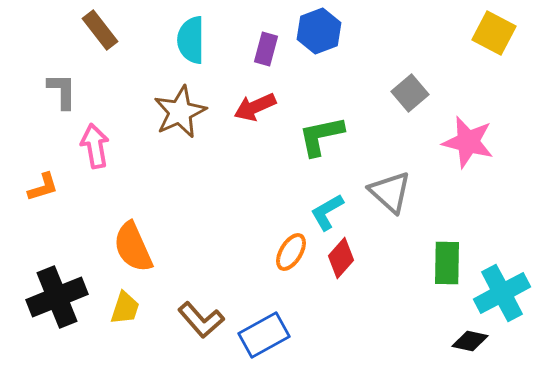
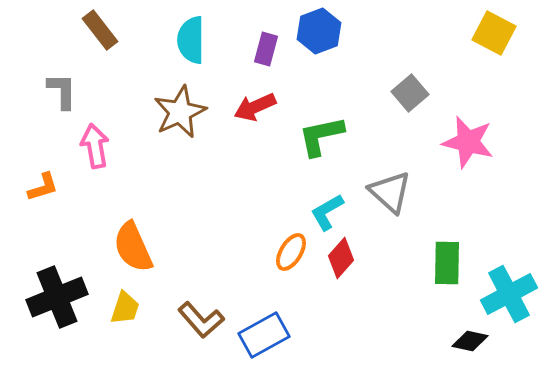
cyan cross: moved 7 px right, 1 px down
